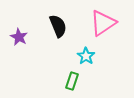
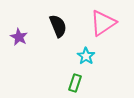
green rectangle: moved 3 px right, 2 px down
